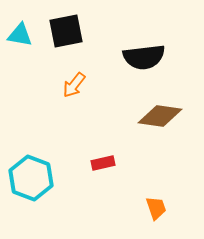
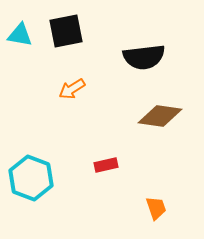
orange arrow: moved 2 px left, 4 px down; rotated 20 degrees clockwise
red rectangle: moved 3 px right, 2 px down
